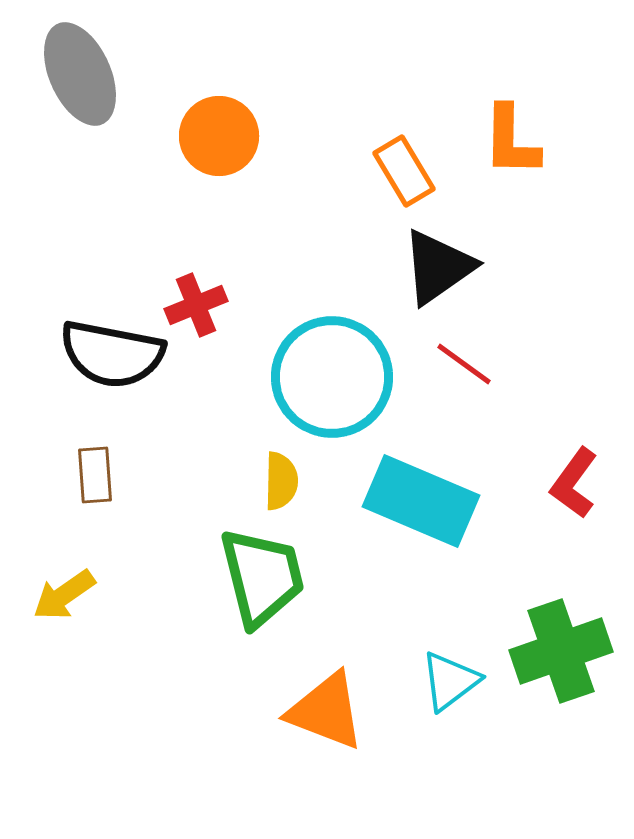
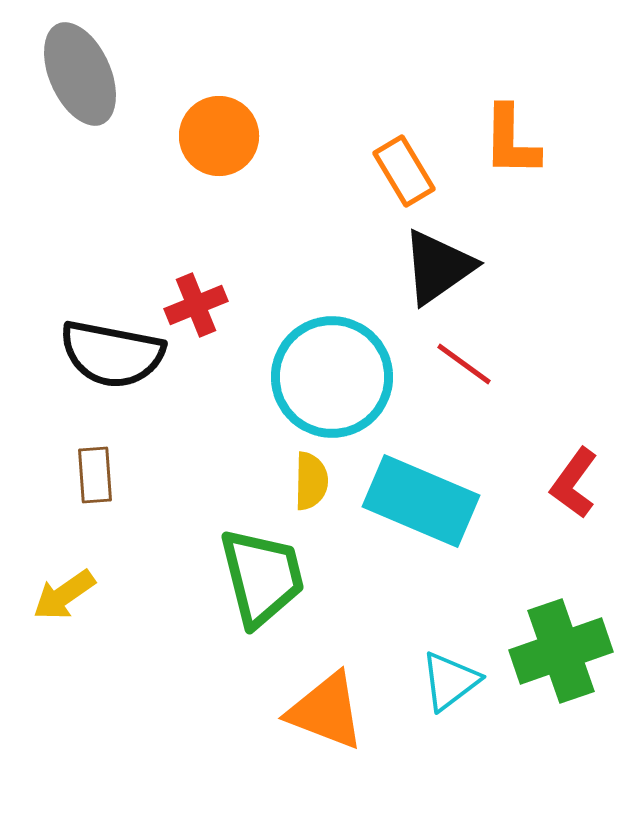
yellow semicircle: moved 30 px right
